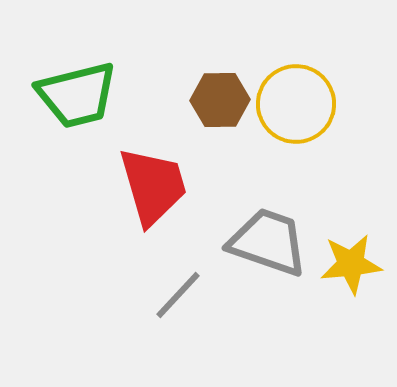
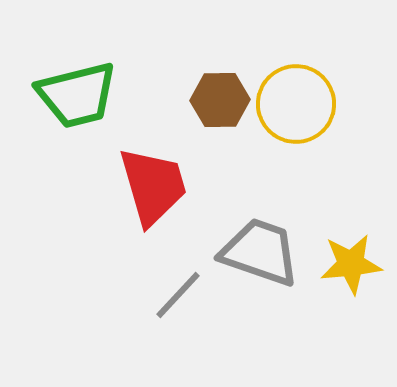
gray trapezoid: moved 8 px left, 10 px down
